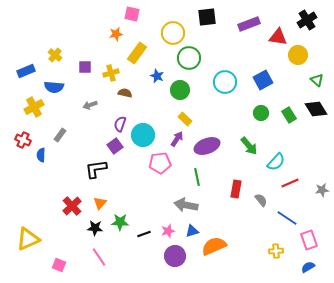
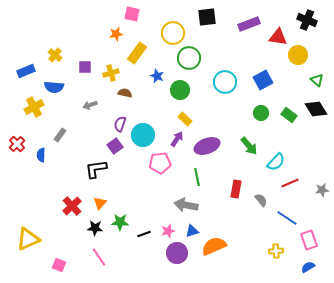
black cross at (307, 20): rotated 36 degrees counterclockwise
green rectangle at (289, 115): rotated 21 degrees counterclockwise
red cross at (23, 140): moved 6 px left, 4 px down; rotated 21 degrees clockwise
purple circle at (175, 256): moved 2 px right, 3 px up
